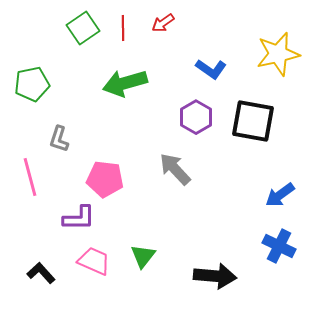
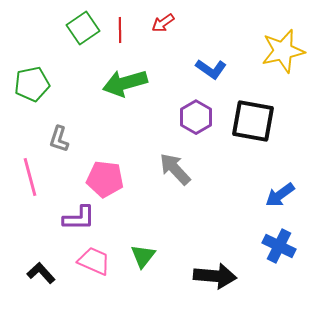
red line: moved 3 px left, 2 px down
yellow star: moved 5 px right, 3 px up
